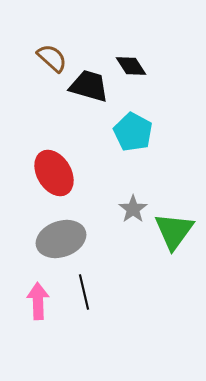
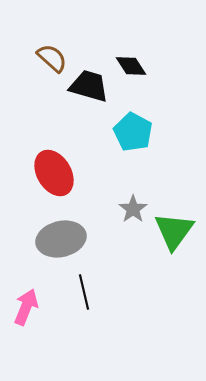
gray ellipse: rotated 6 degrees clockwise
pink arrow: moved 12 px left, 6 px down; rotated 24 degrees clockwise
